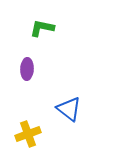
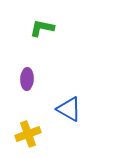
purple ellipse: moved 10 px down
blue triangle: rotated 8 degrees counterclockwise
